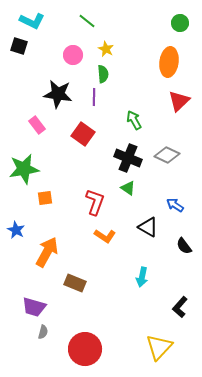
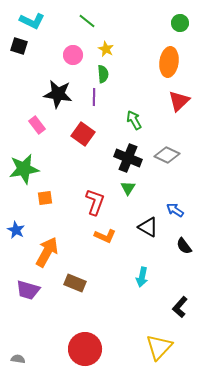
green triangle: rotated 28 degrees clockwise
blue arrow: moved 5 px down
orange L-shape: rotated 10 degrees counterclockwise
purple trapezoid: moved 6 px left, 17 px up
gray semicircle: moved 25 px left, 27 px down; rotated 96 degrees counterclockwise
